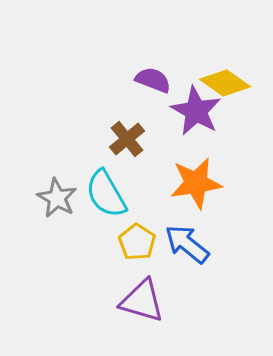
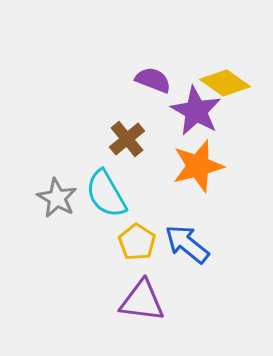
orange star: moved 2 px right, 17 px up; rotated 6 degrees counterclockwise
purple triangle: rotated 9 degrees counterclockwise
